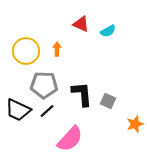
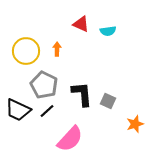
cyan semicircle: rotated 21 degrees clockwise
gray pentagon: rotated 24 degrees clockwise
